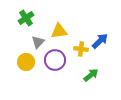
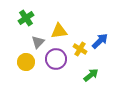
yellow cross: moved 1 px left; rotated 24 degrees clockwise
purple circle: moved 1 px right, 1 px up
